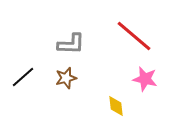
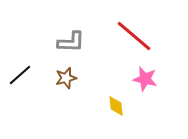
gray L-shape: moved 2 px up
black line: moved 3 px left, 2 px up
